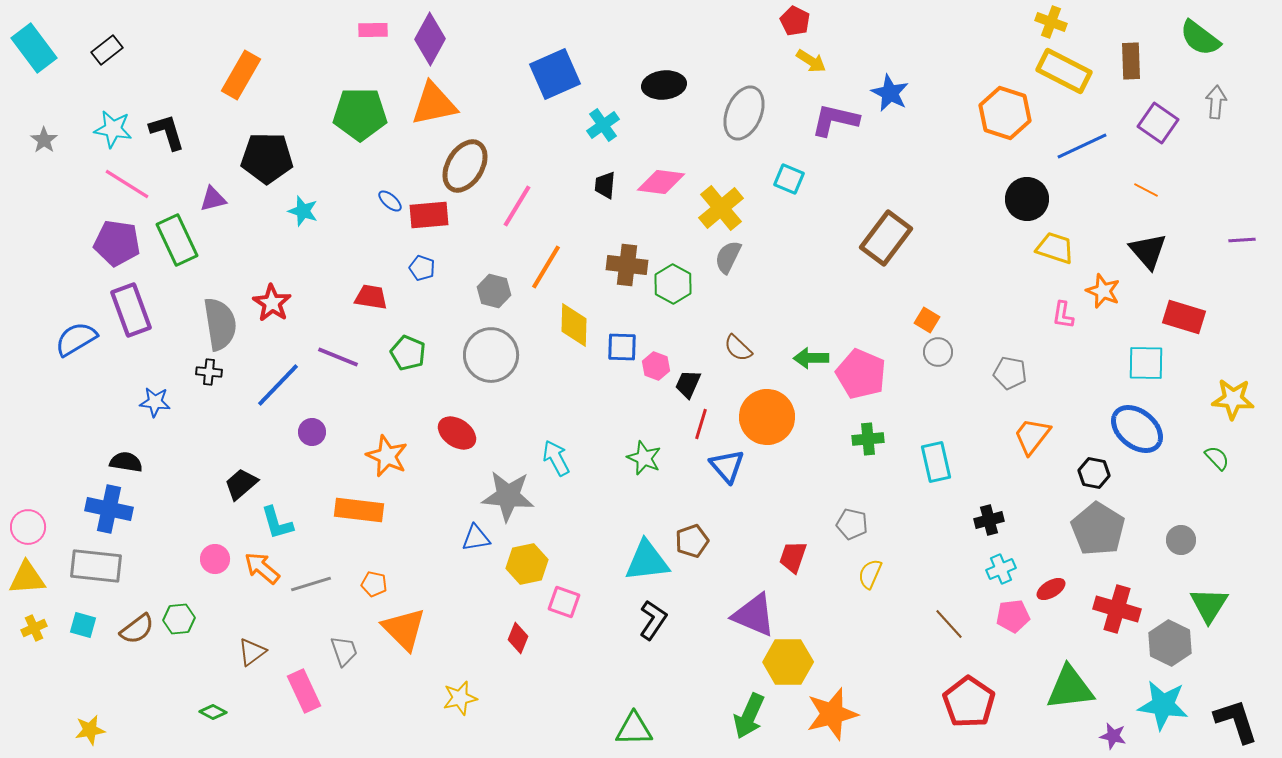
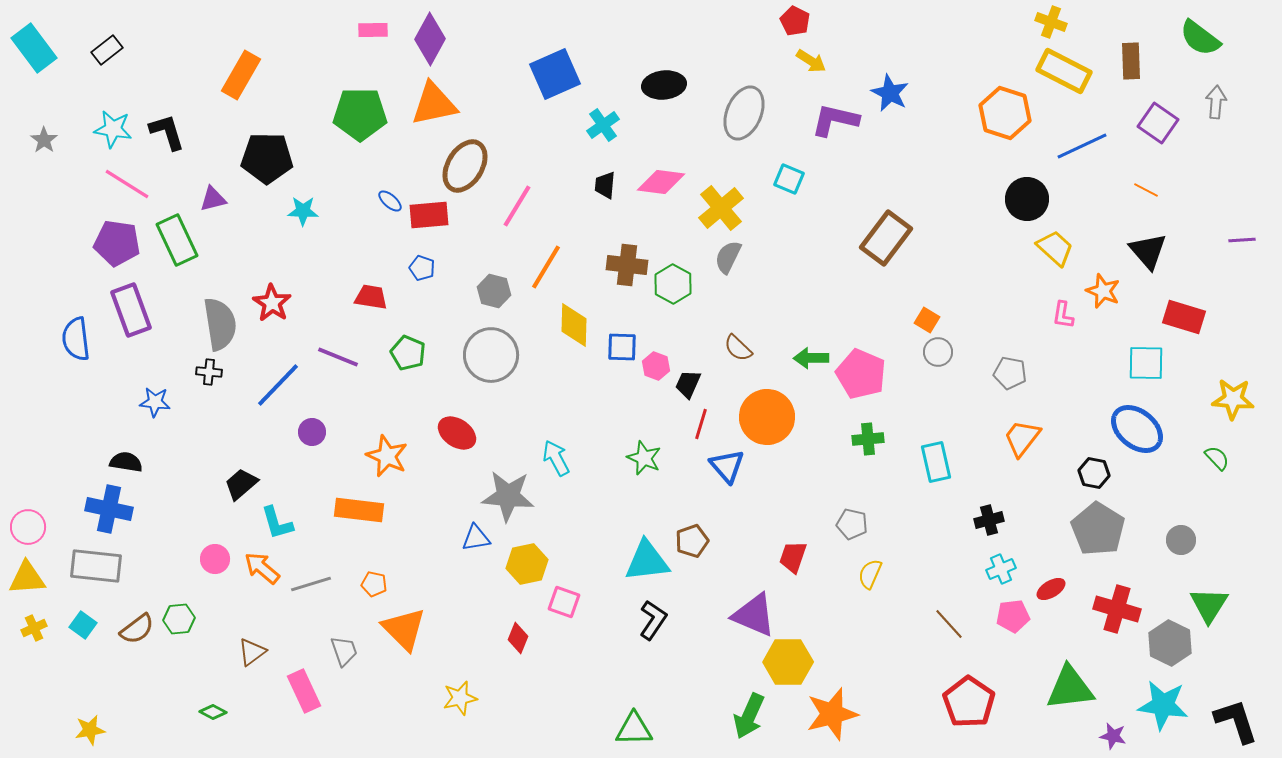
cyan star at (303, 211): rotated 16 degrees counterclockwise
yellow trapezoid at (1055, 248): rotated 24 degrees clockwise
blue semicircle at (76, 339): rotated 66 degrees counterclockwise
orange trapezoid at (1032, 436): moved 10 px left, 2 px down
cyan square at (83, 625): rotated 20 degrees clockwise
